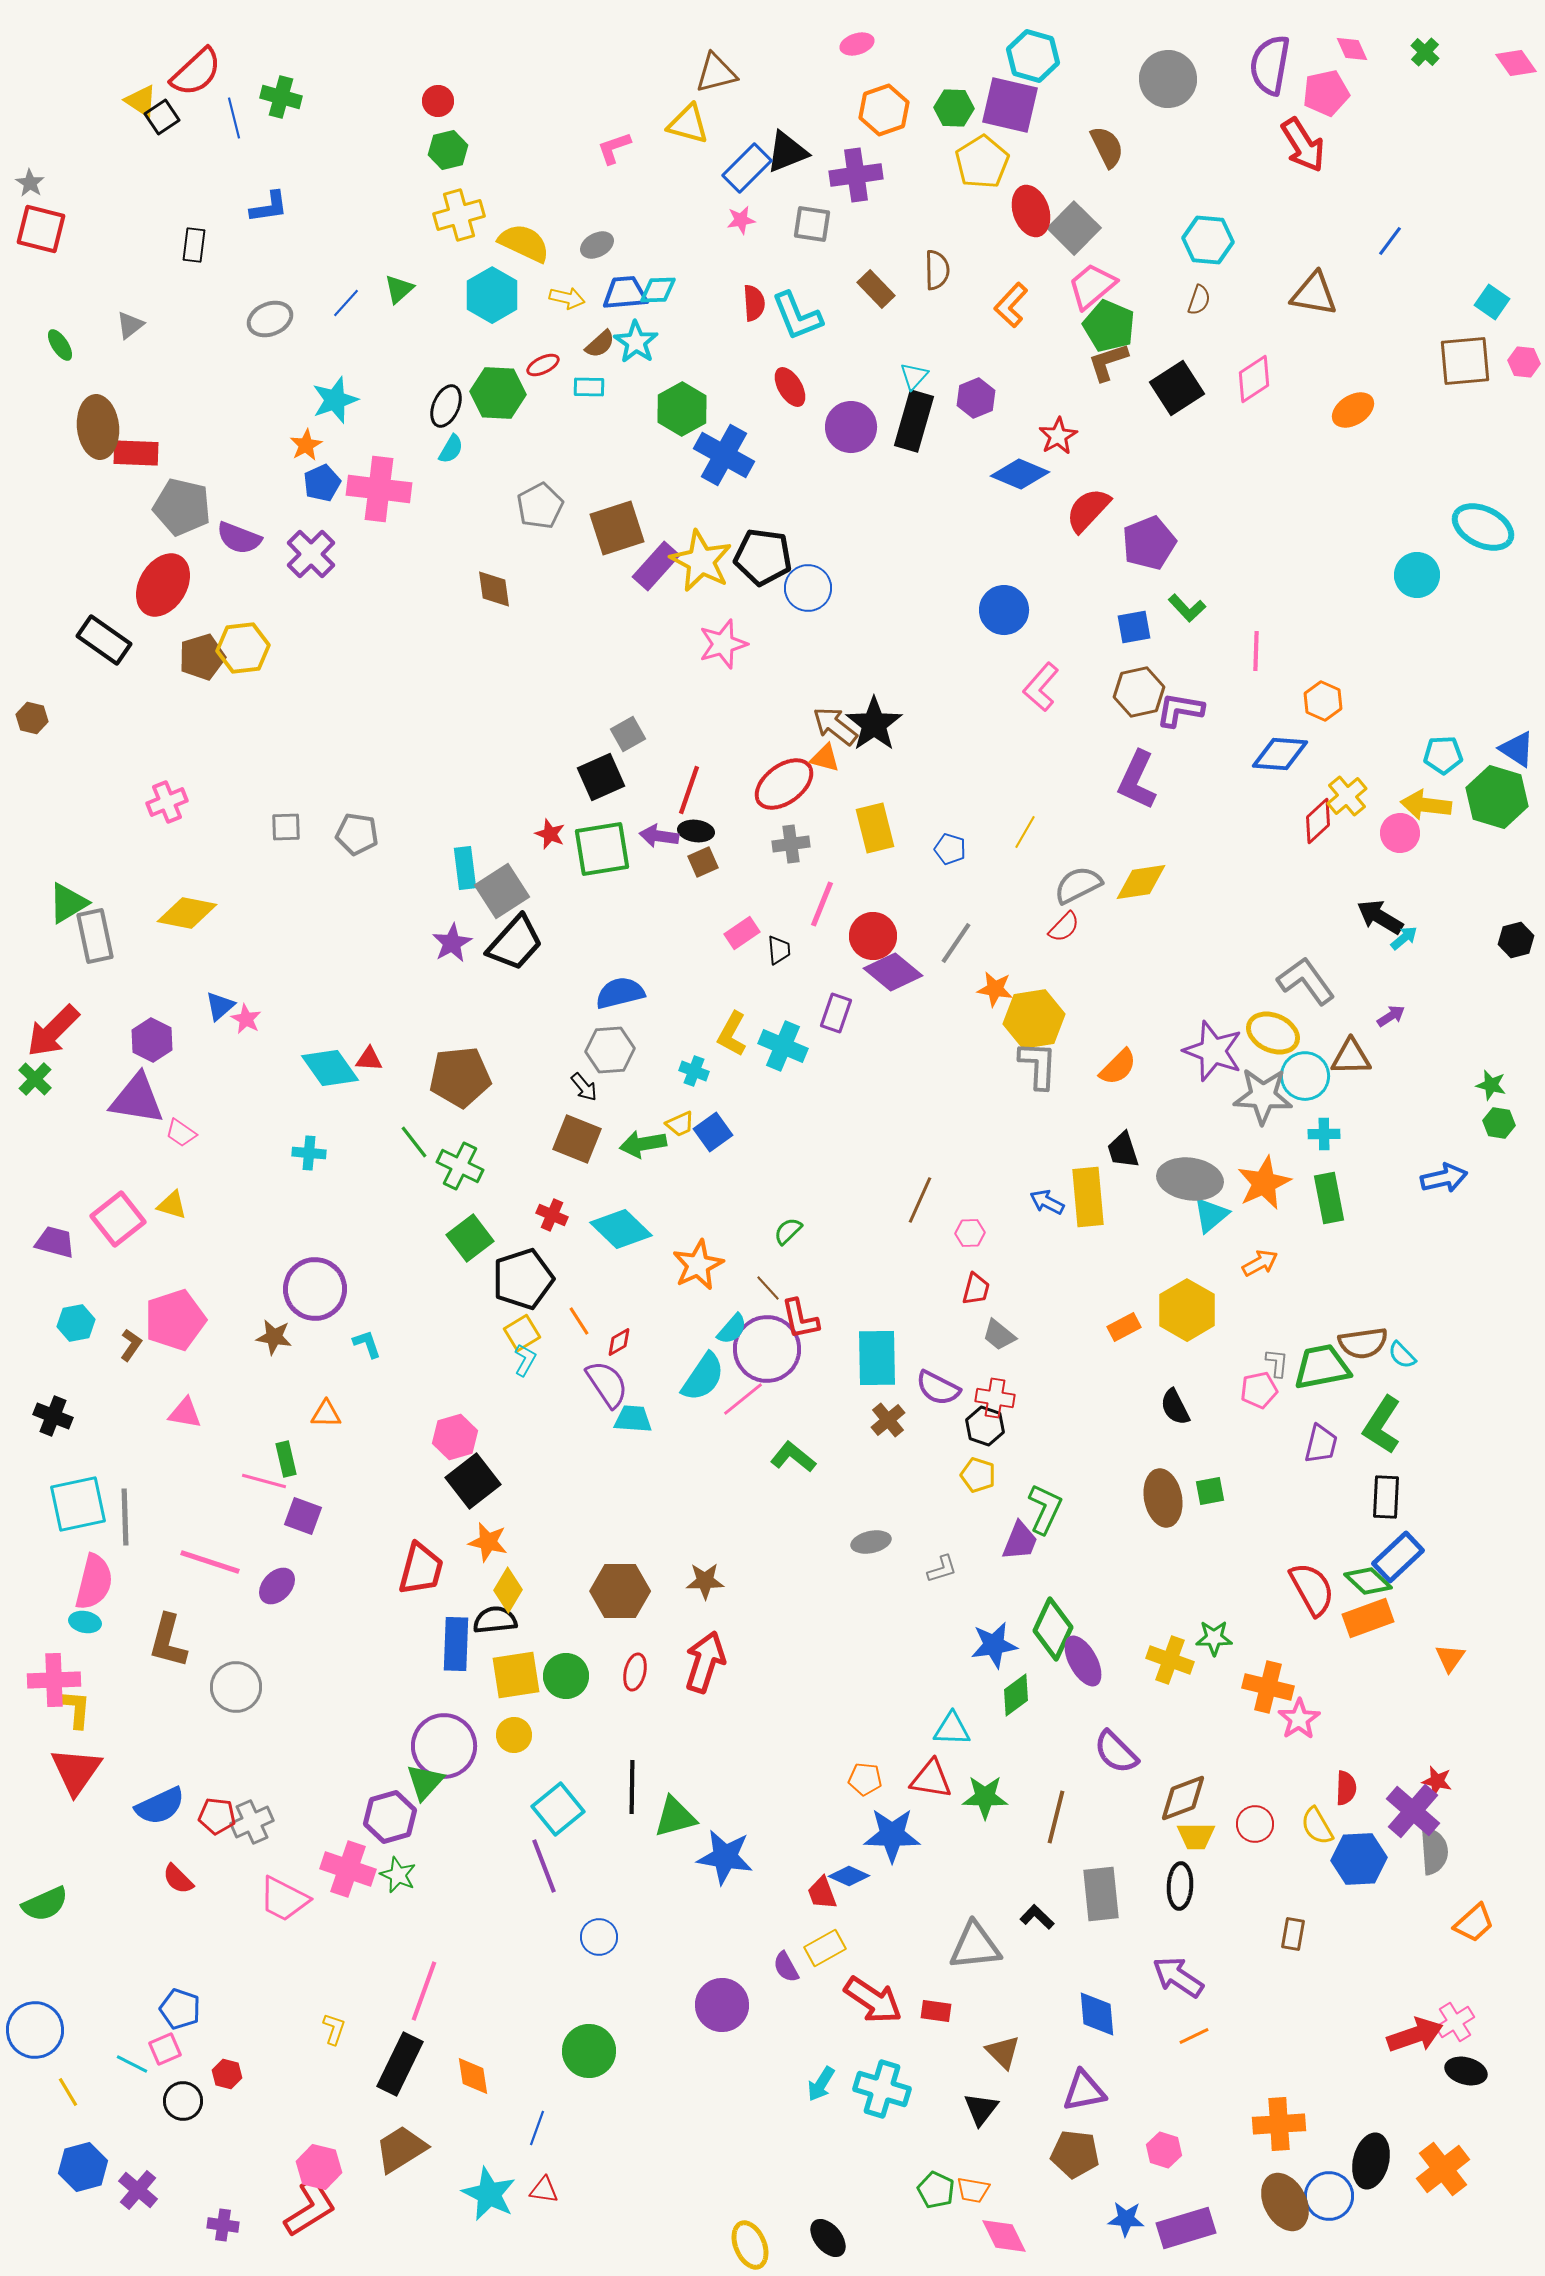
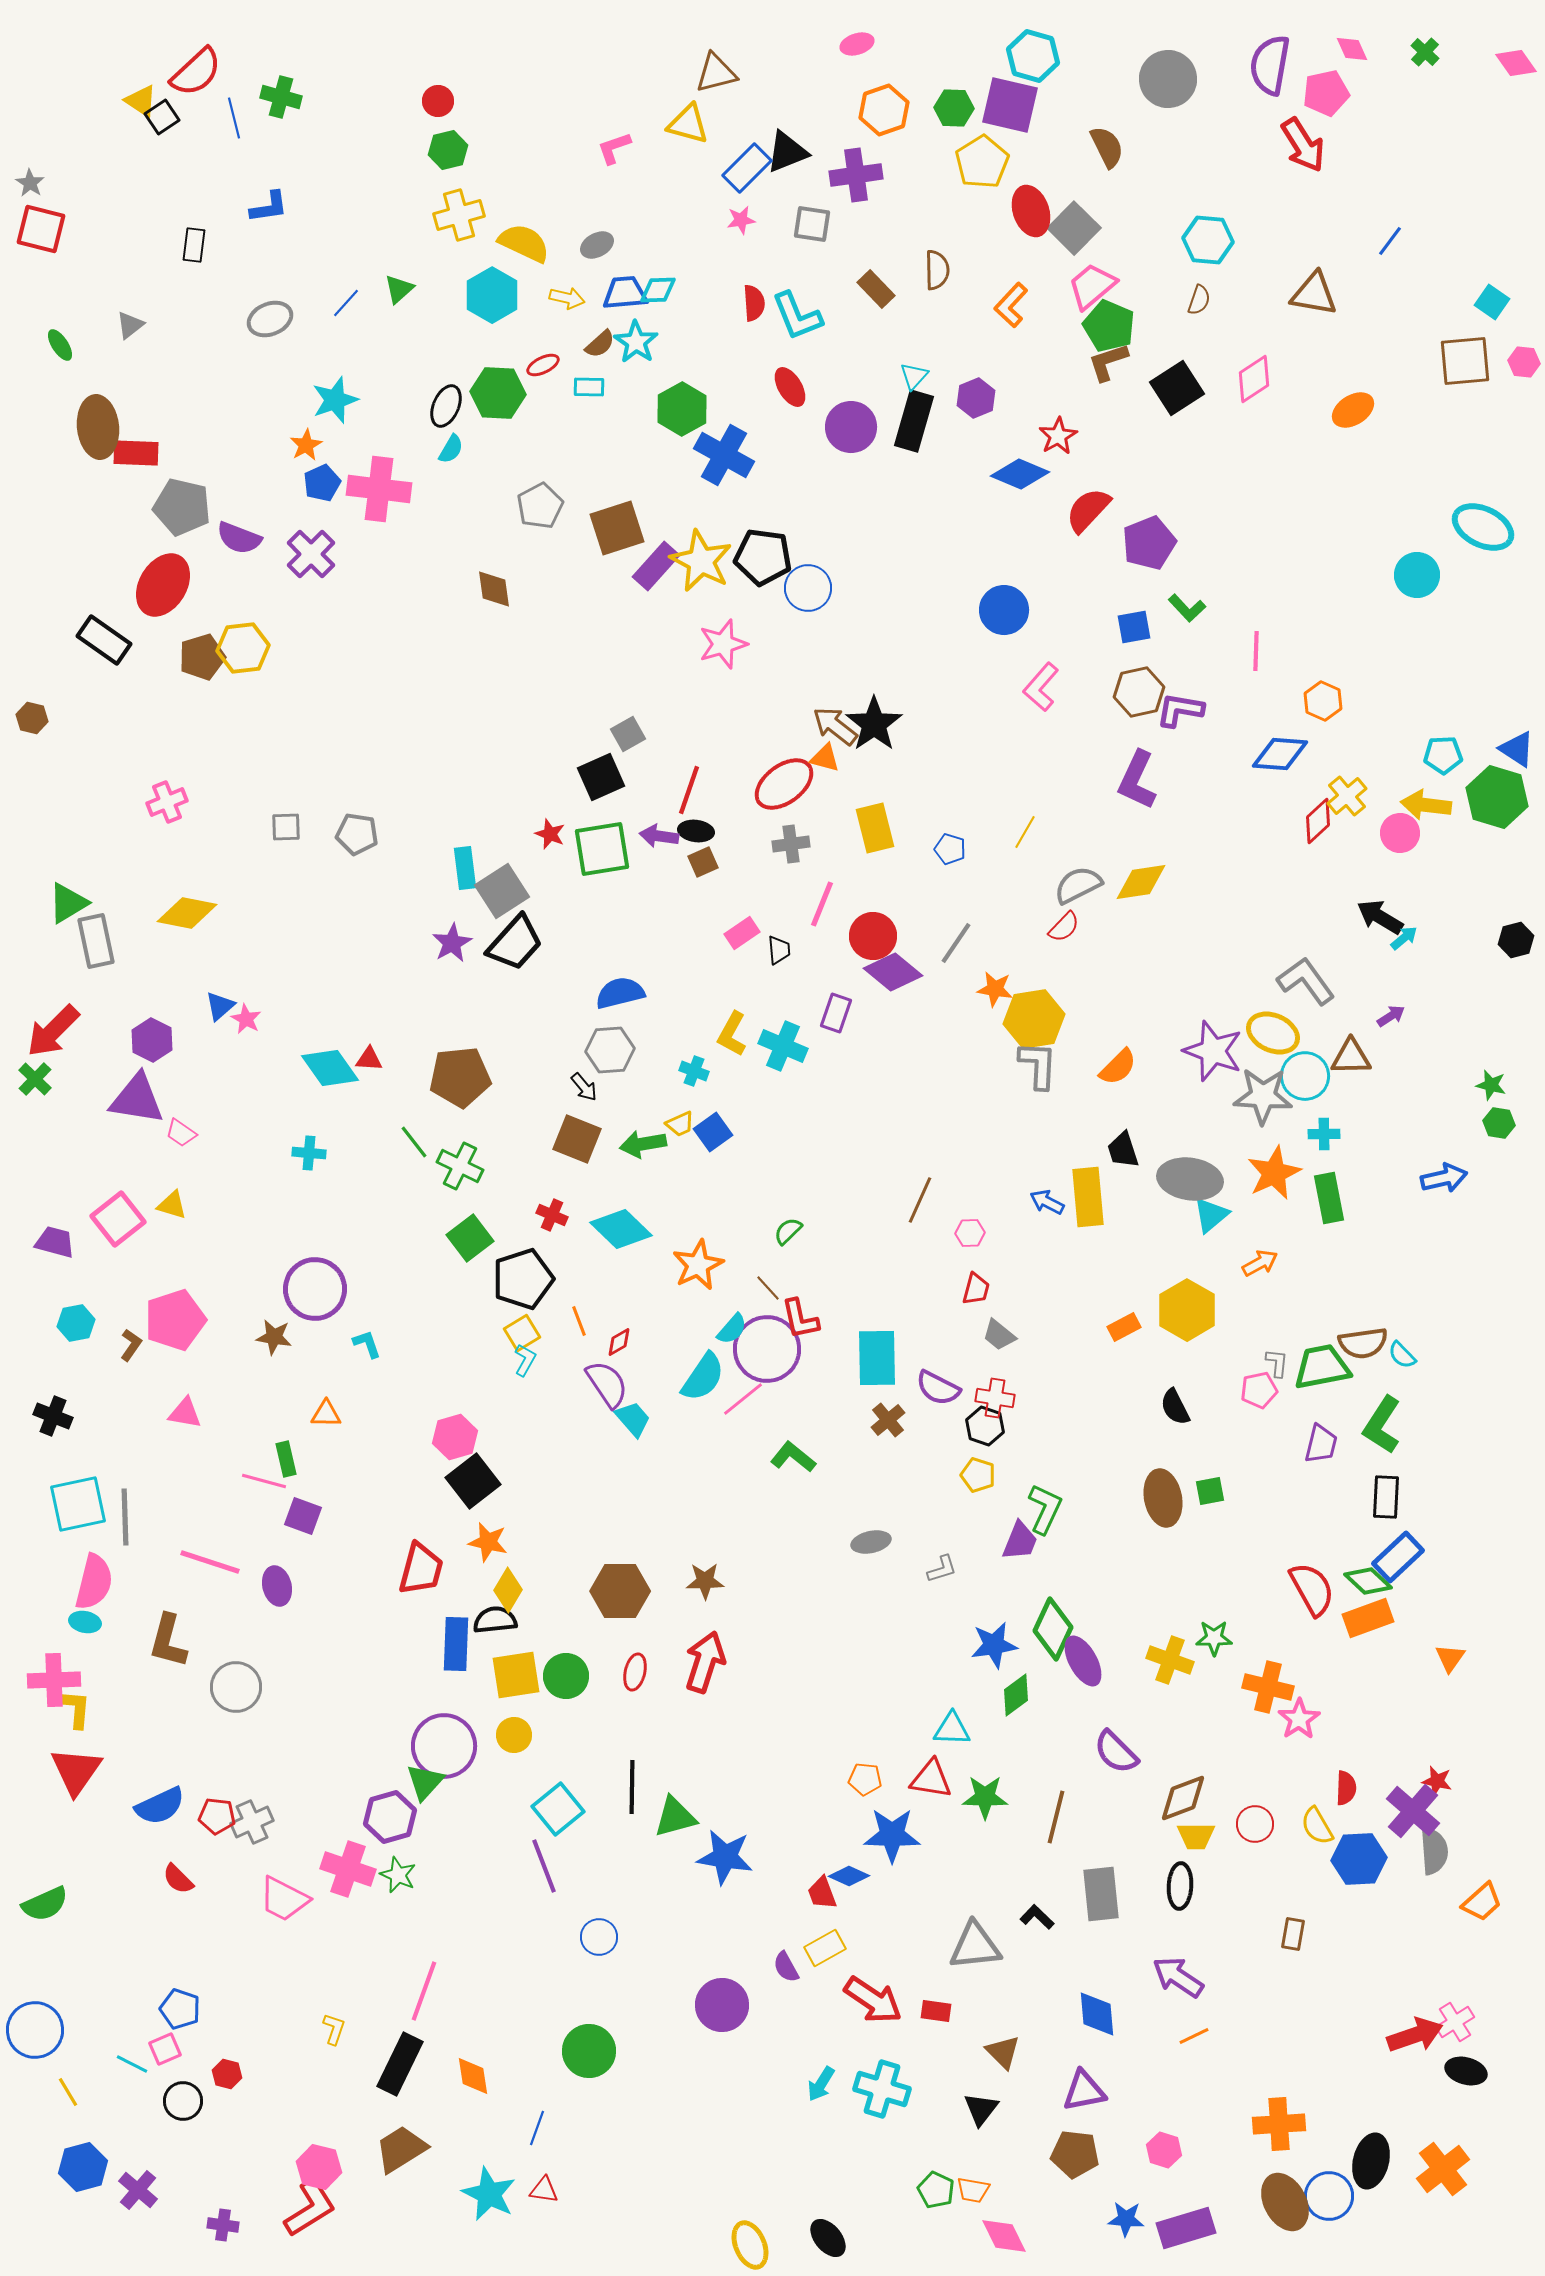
gray rectangle at (95, 936): moved 1 px right, 5 px down
orange star at (1264, 1183): moved 10 px right, 10 px up
orange line at (579, 1321): rotated 12 degrees clockwise
cyan trapezoid at (633, 1419): rotated 45 degrees clockwise
purple ellipse at (277, 1586): rotated 57 degrees counterclockwise
orange trapezoid at (1474, 1923): moved 8 px right, 21 px up
